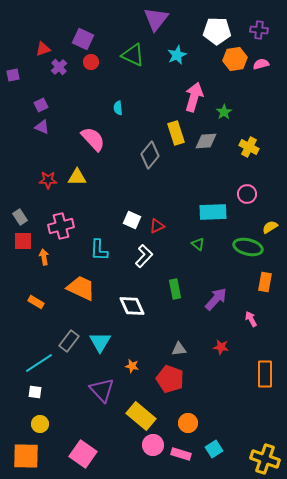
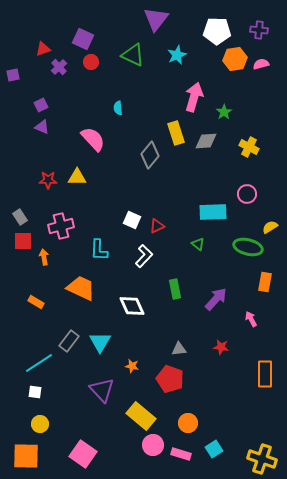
yellow cross at (265, 459): moved 3 px left
